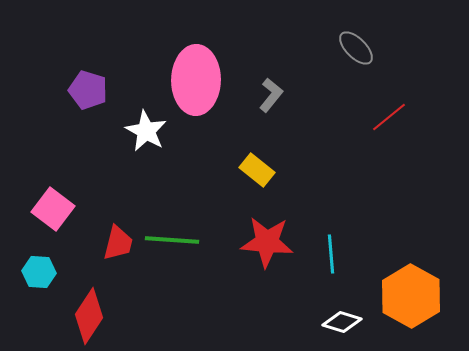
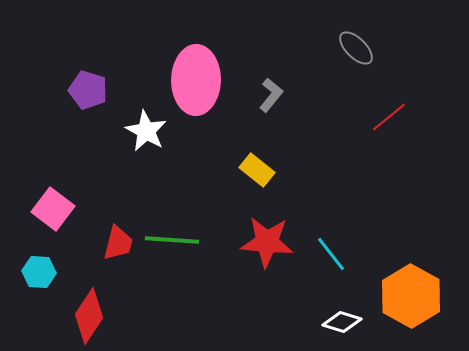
cyan line: rotated 33 degrees counterclockwise
